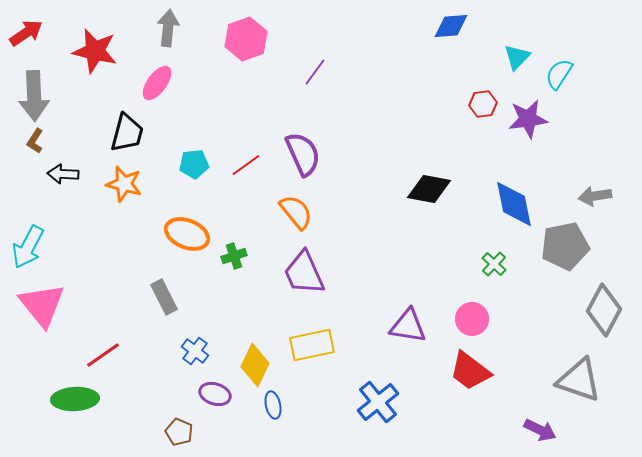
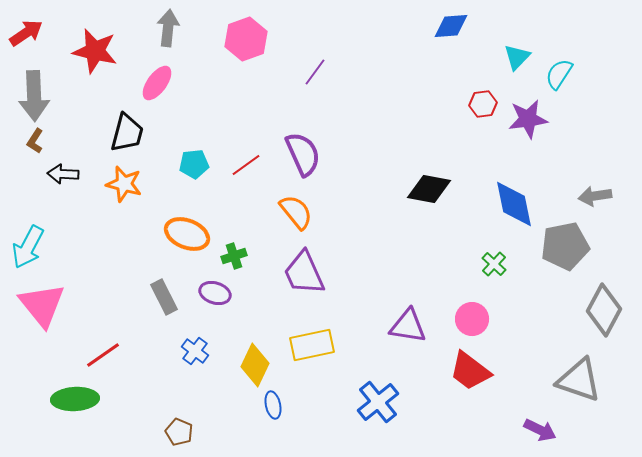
purple ellipse at (215, 394): moved 101 px up
